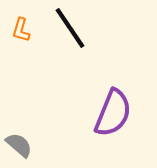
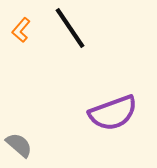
orange L-shape: rotated 25 degrees clockwise
purple semicircle: rotated 48 degrees clockwise
